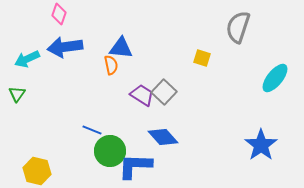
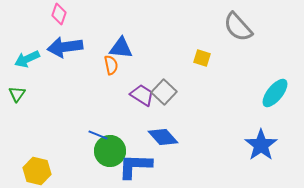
gray semicircle: rotated 60 degrees counterclockwise
cyan ellipse: moved 15 px down
blue line: moved 6 px right, 5 px down
